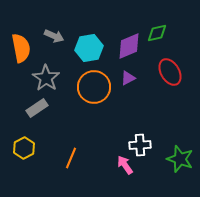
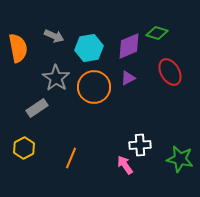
green diamond: rotated 30 degrees clockwise
orange semicircle: moved 3 px left
gray star: moved 10 px right
green star: rotated 8 degrees counterclockwise
